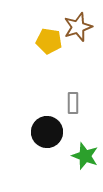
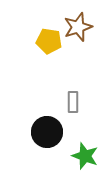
gray rectangle: moved 1 px up
